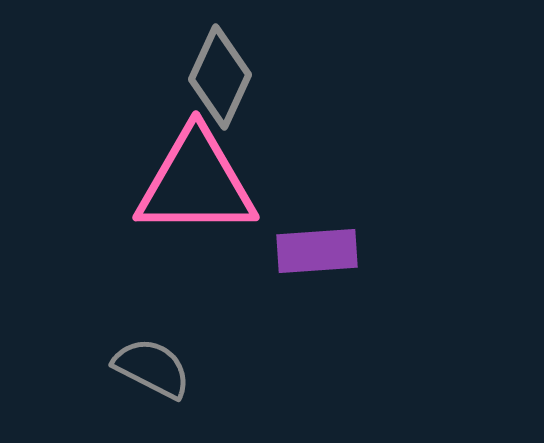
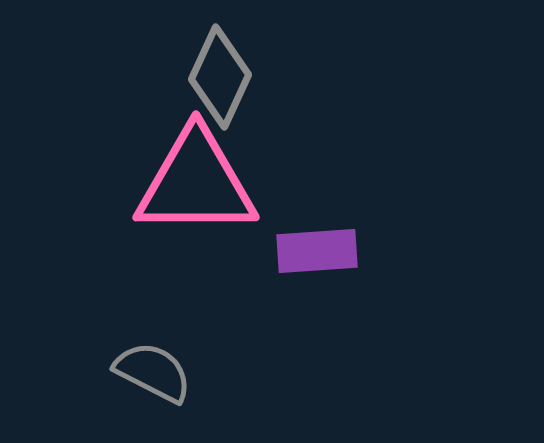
gray semicircle: moved 1 px right, 4 px down
